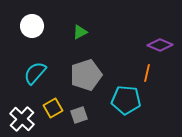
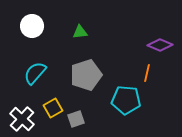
green triangle: rotated 21 degrees clockwise
gray square: moved 3 px left, 4 px down
